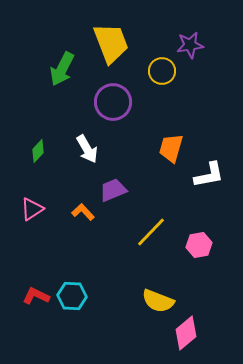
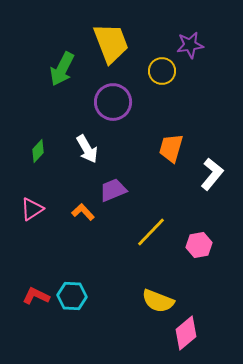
white L-shape: moved 3 px right, 1 px up; rotated 40 degrees counterclockwise
